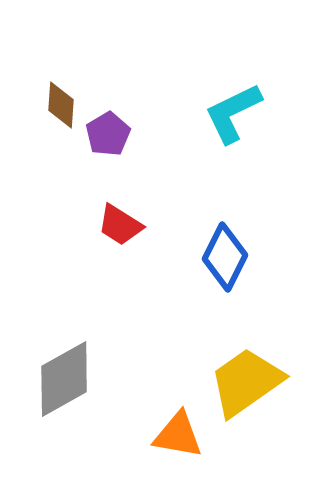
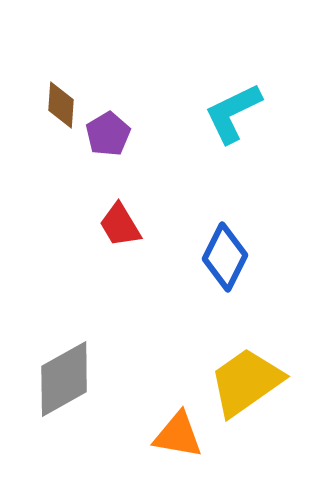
red trapezoid: rotated 27 degrees clockwise
